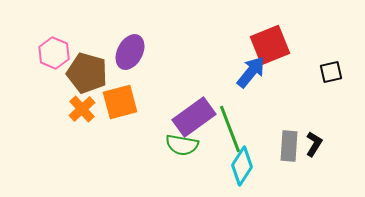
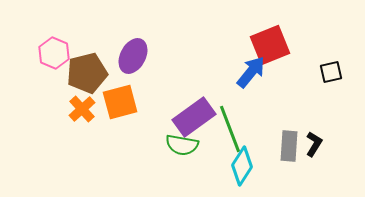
purple ellipse: moved 3 px right, 4 px down
brown pentagon: rotated 30 degrees counterclockwise
